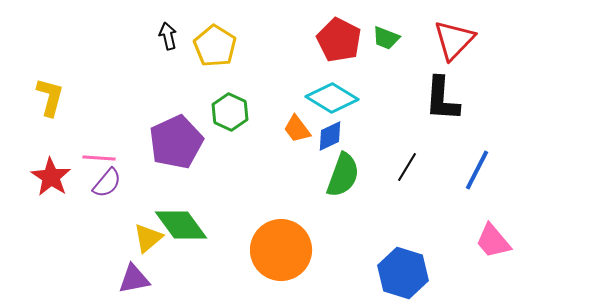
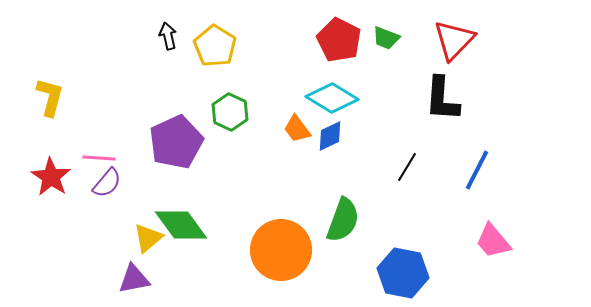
green semicircle: moved 45 px down
blue hexagon: rotated 6 degrees counterclockwise
